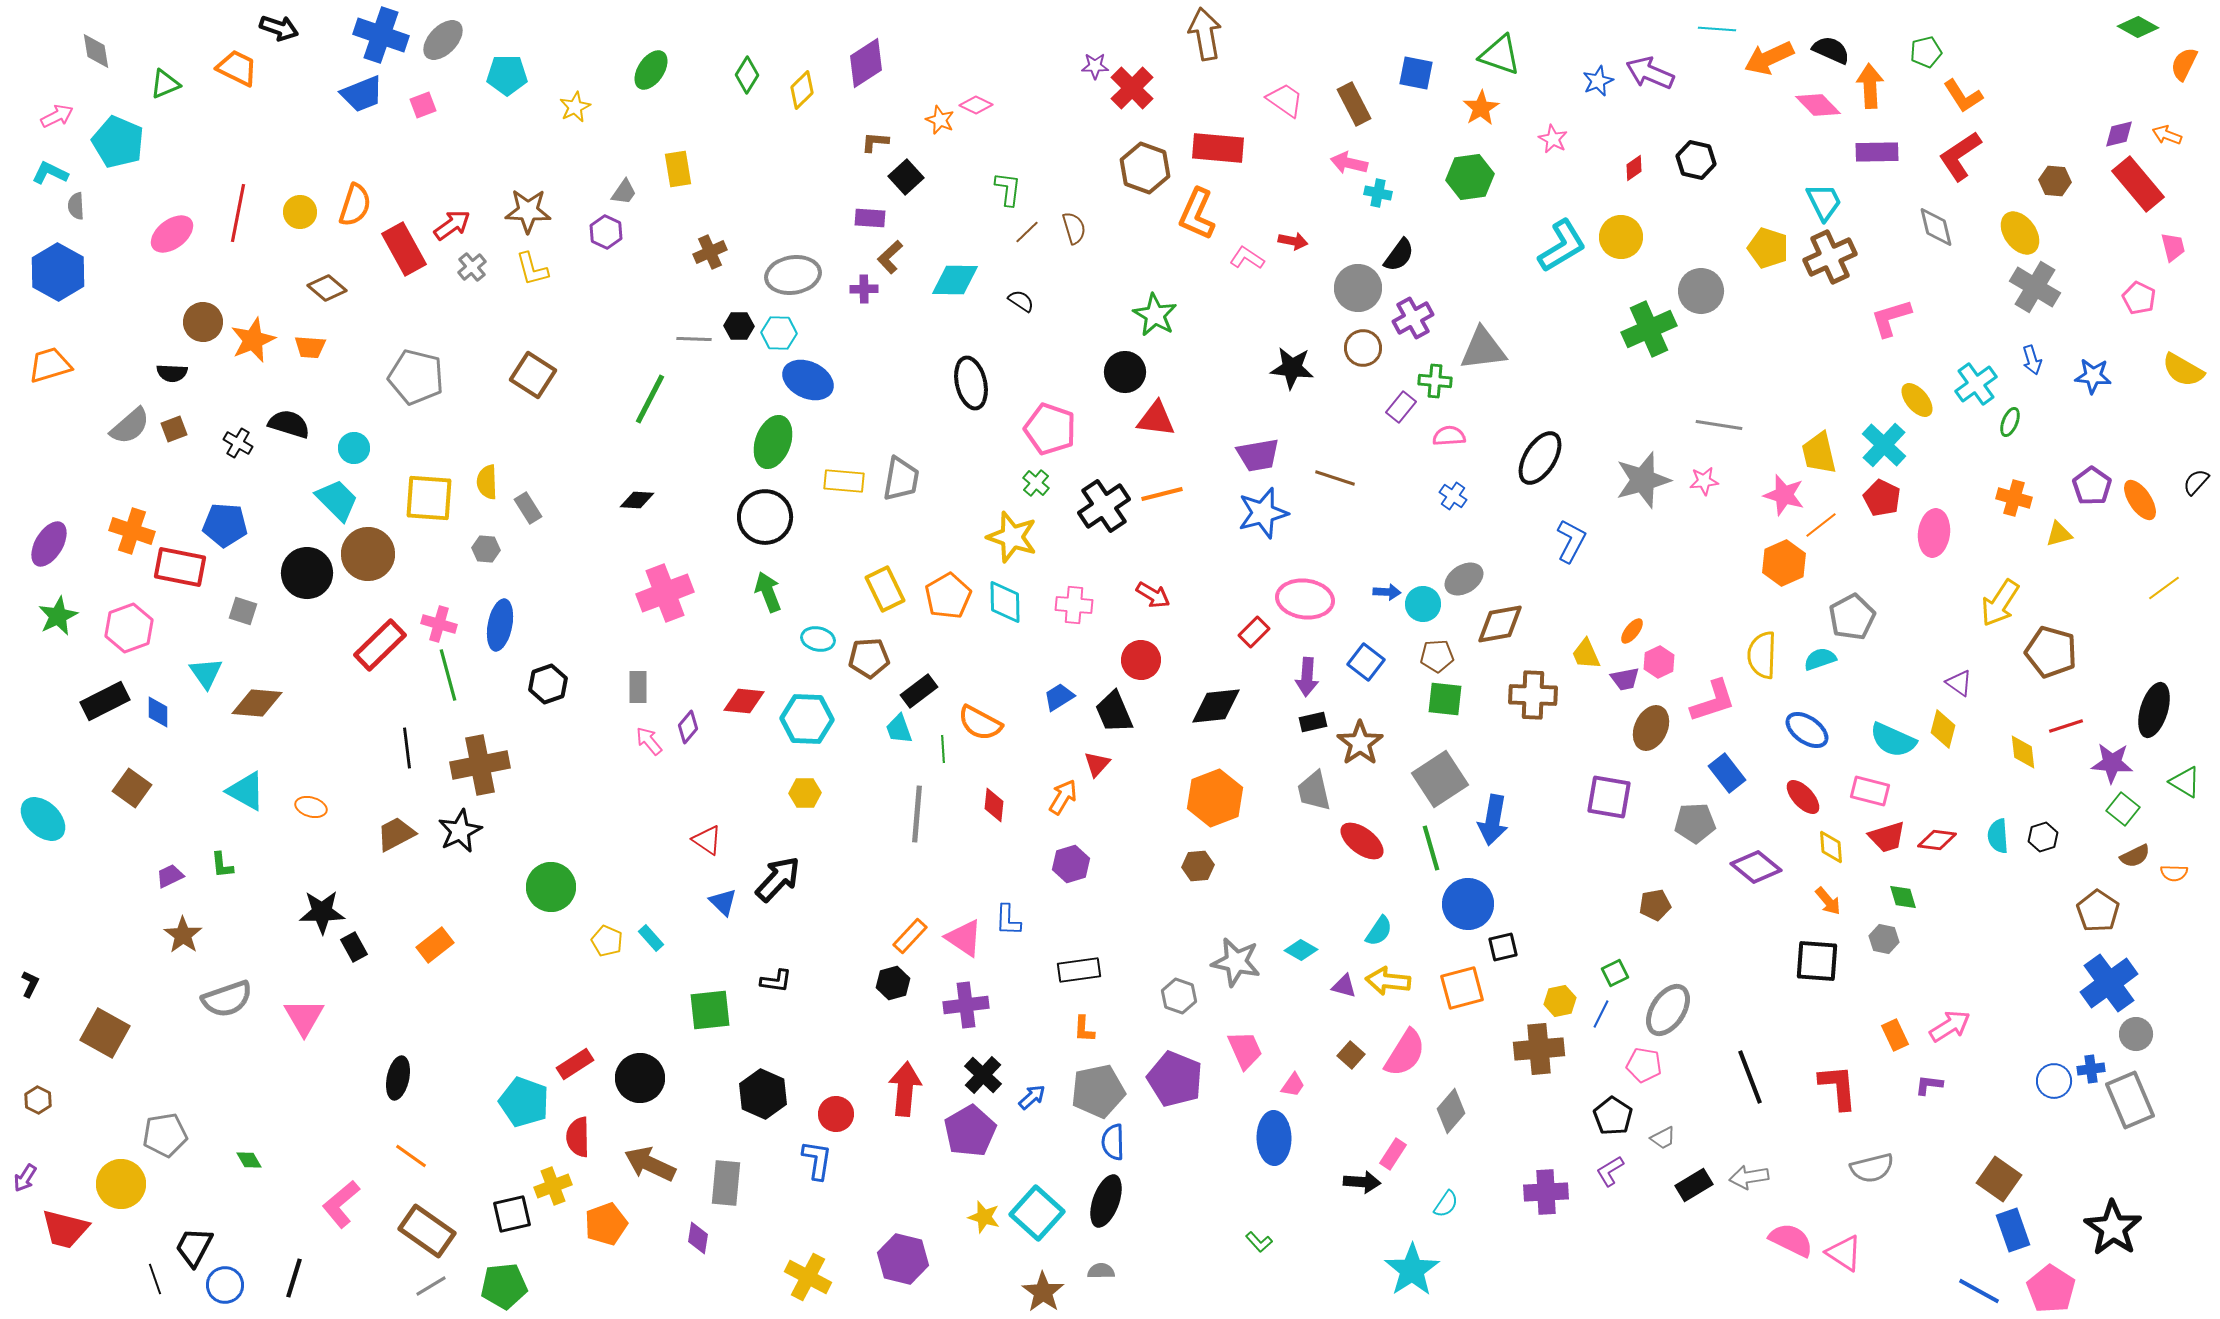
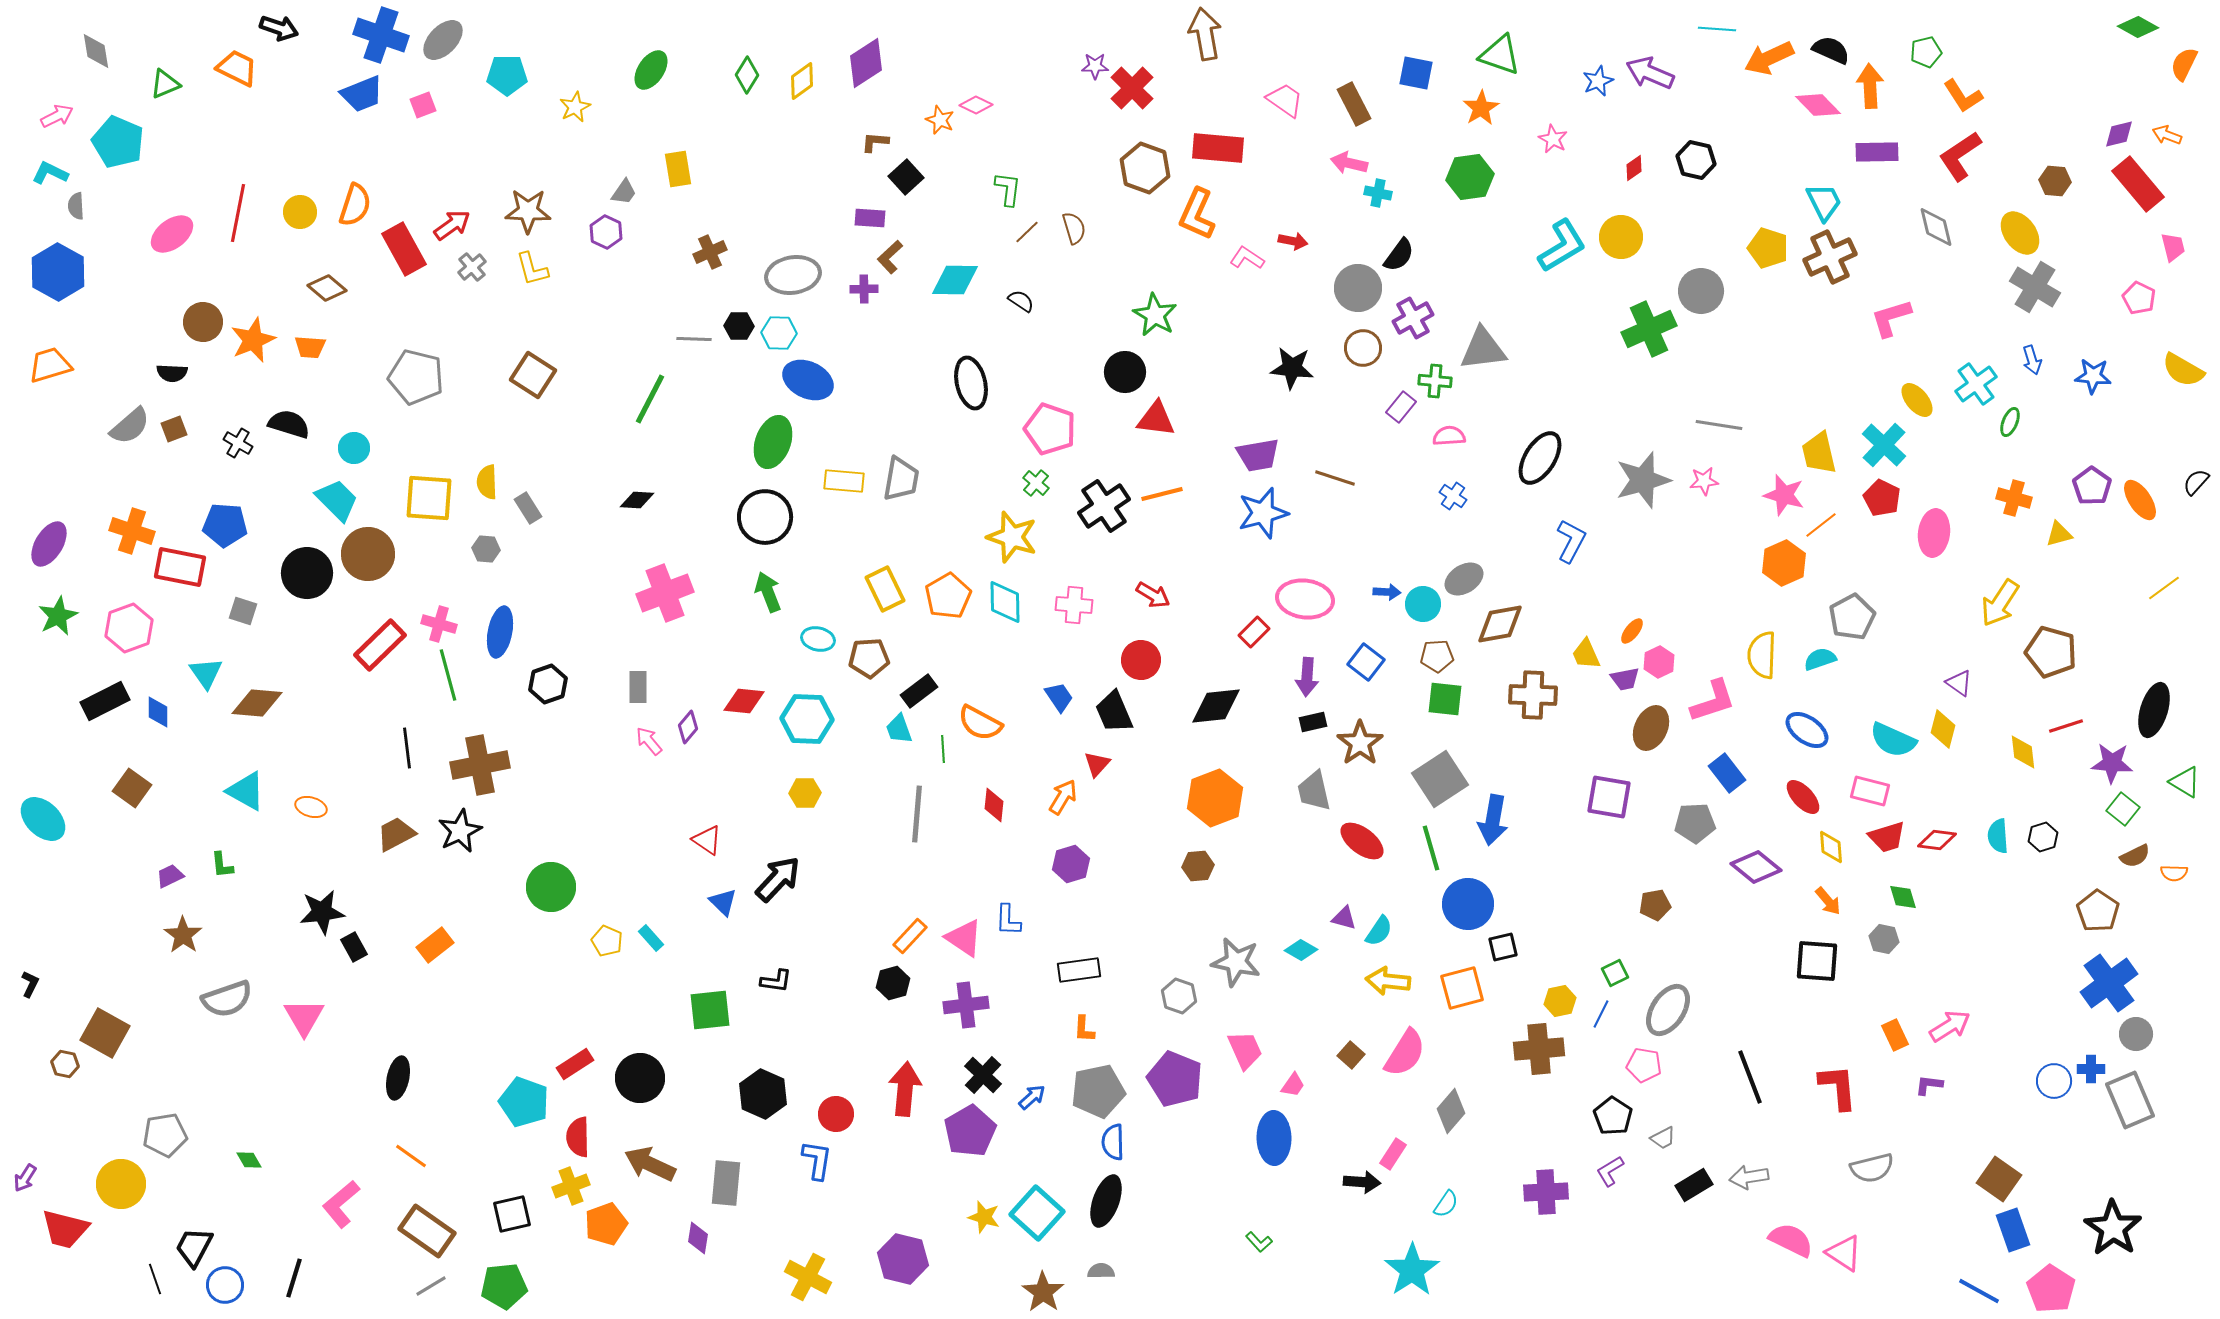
yellow diamond at (802, 90): moved 9 px up; rotated 9 degrees clockwise
blue ellipse at (500, 625): moved 7 px down
blue trapezoid at (1059, 697): rotated 88 degrees clockwise
black star at (322, 912): rotated 6 degrees counterclockwise
purple triangle at (1344, 986): moved 68 px up
blue cross at (2091, 1069): rotated 8 degrees clockwise
brown hexagon at (38, 1100): moved 27 px right, 36 px up; rotated 16 degrees counterclockwise
yellow cross at (553, 1186): moved 18 px right
